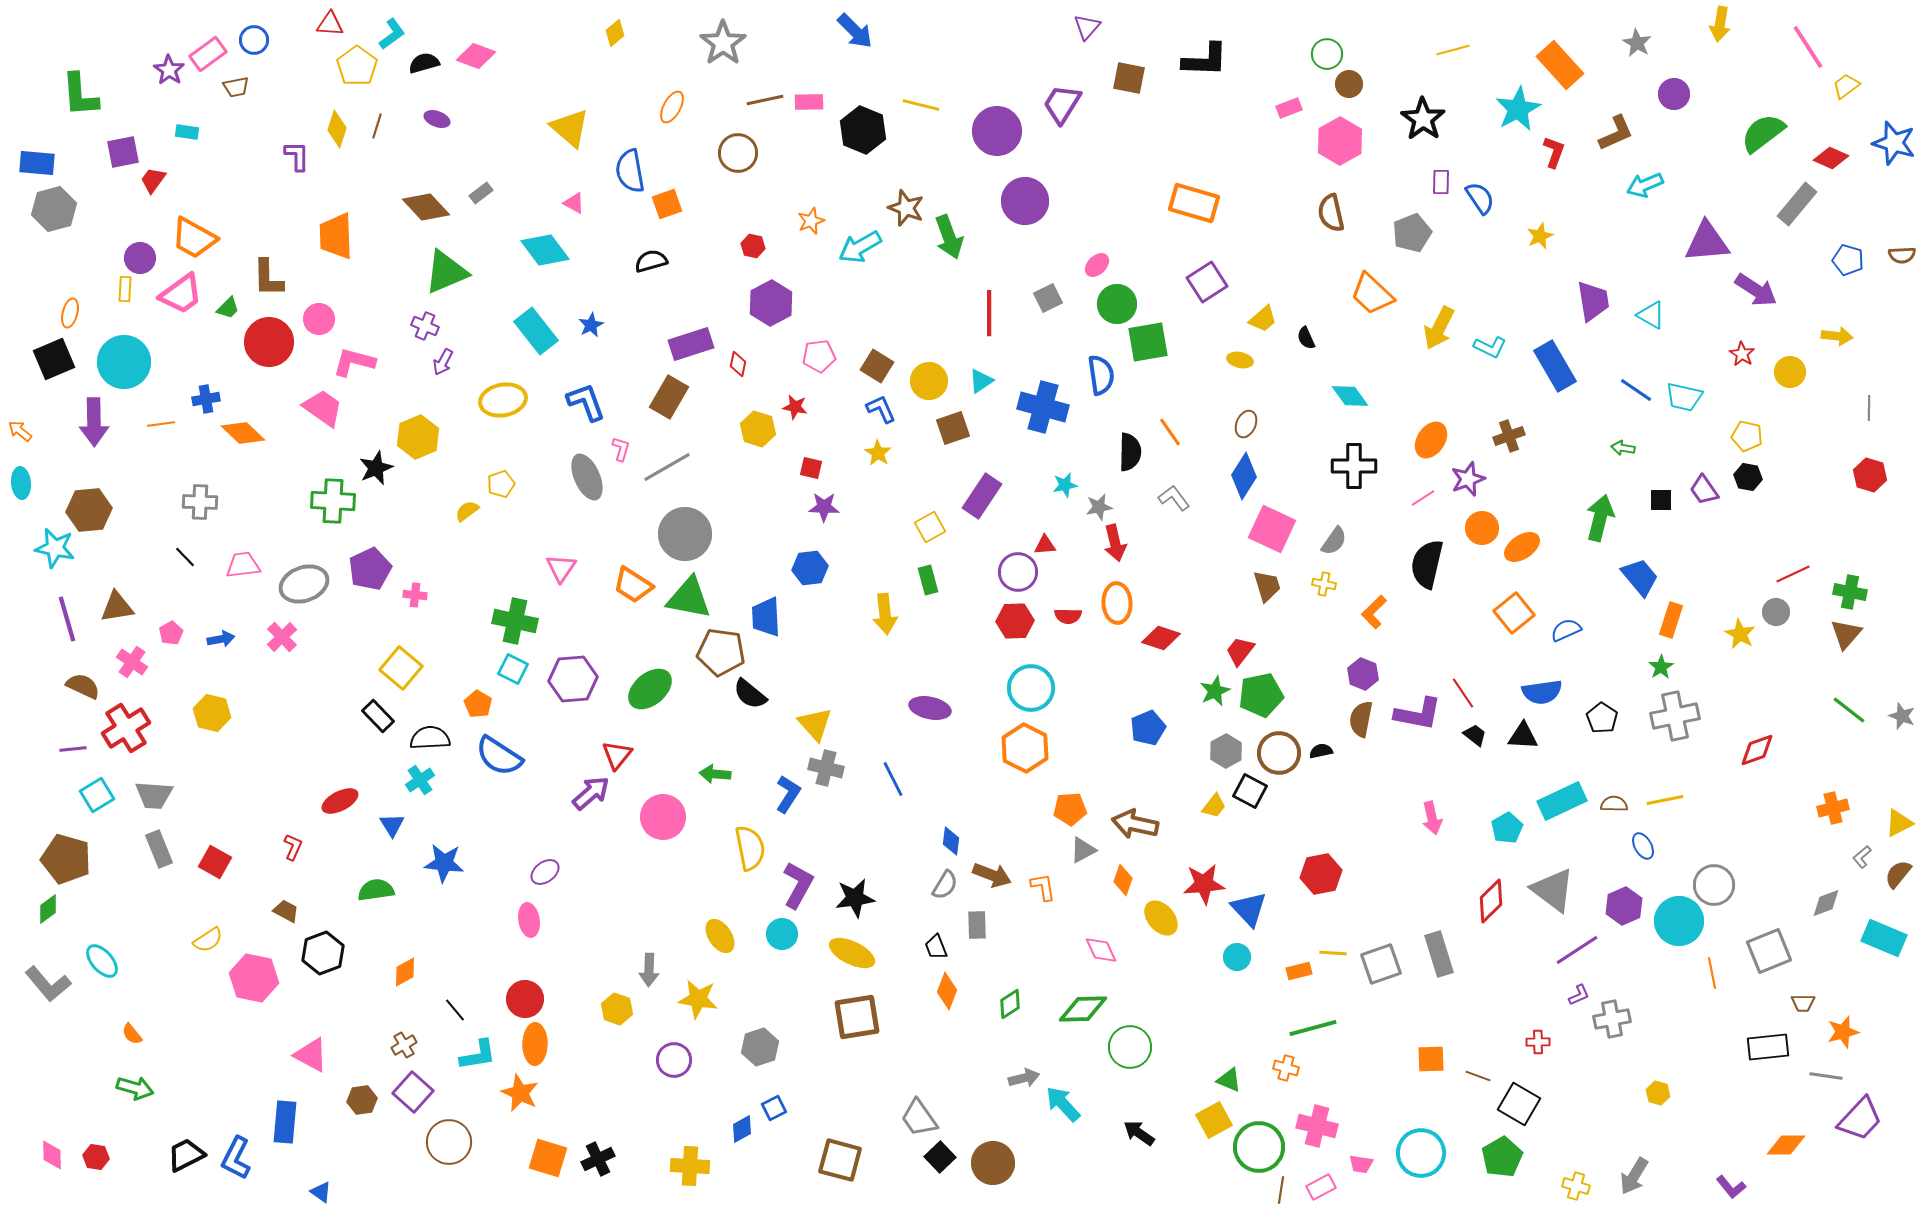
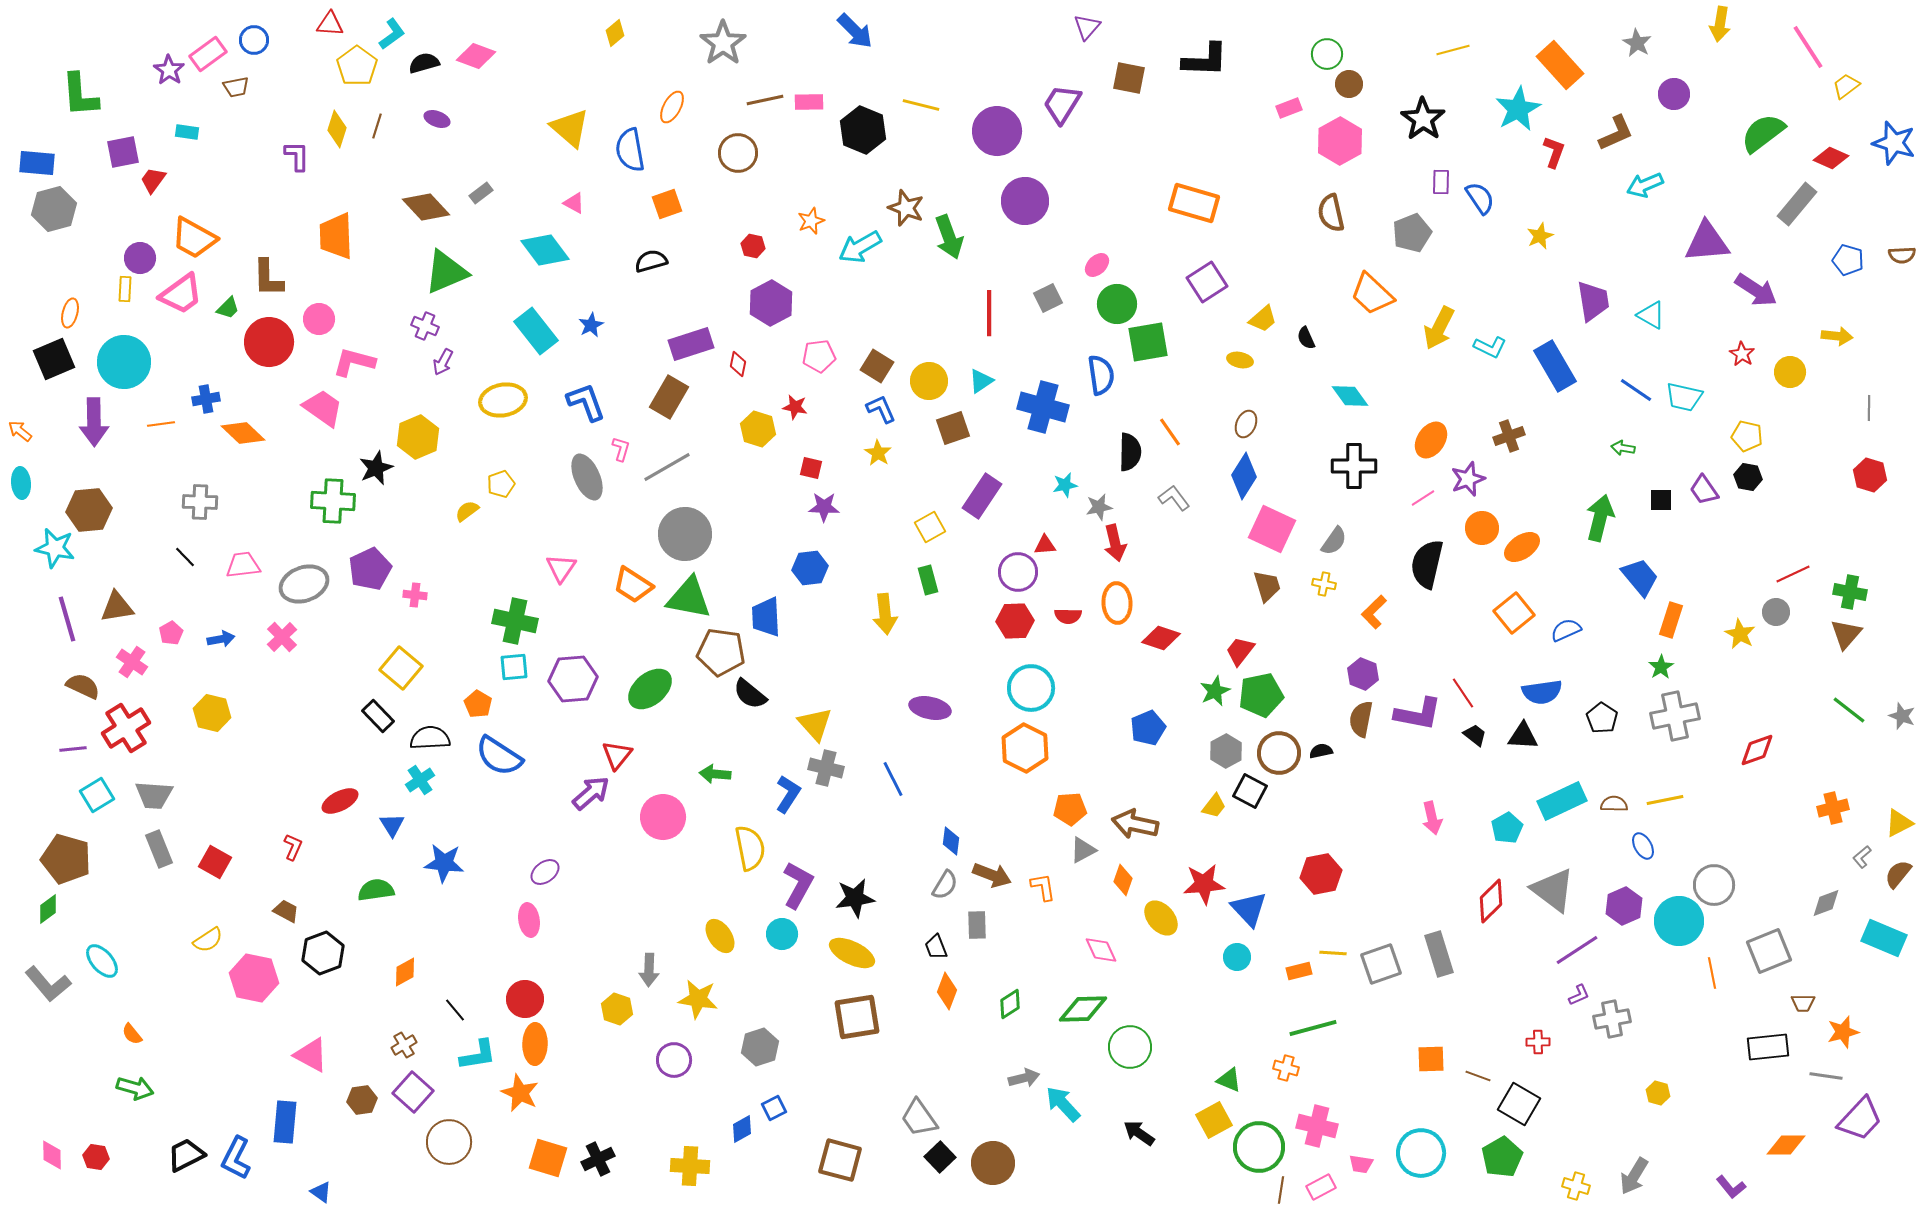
blue semicircle at (630, 171): moved 21 px up
cyan square at (513, 669): moved 1 px right, 2 px up; rotated 32 degrees counterclockwise
